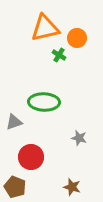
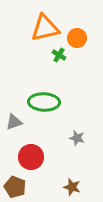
gray star: moved 2 px left
